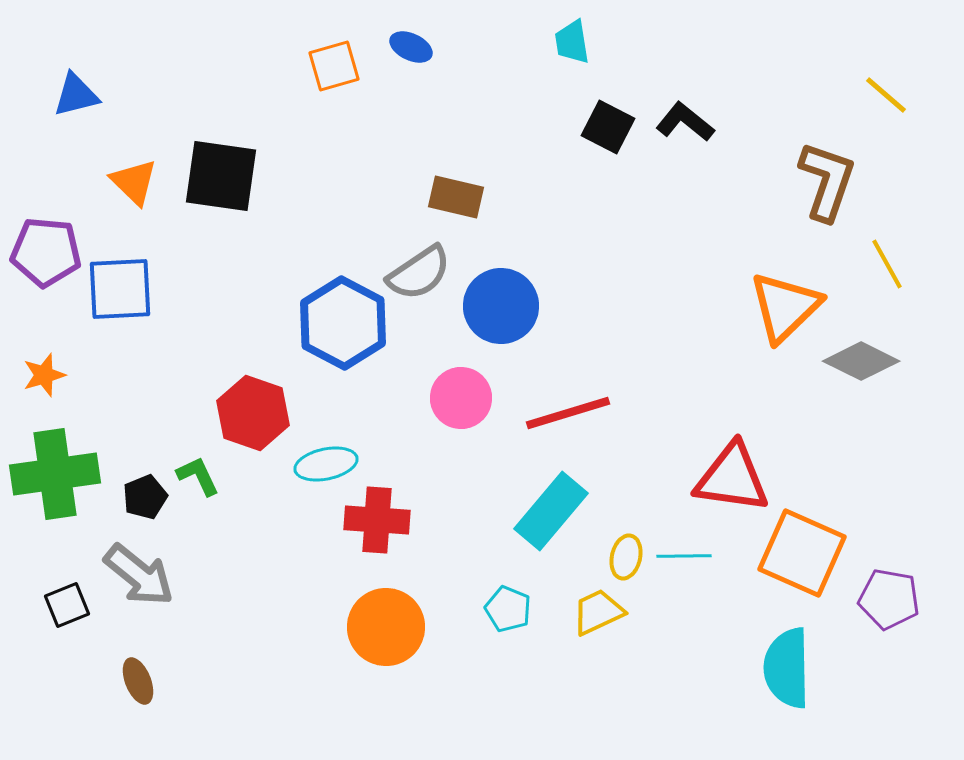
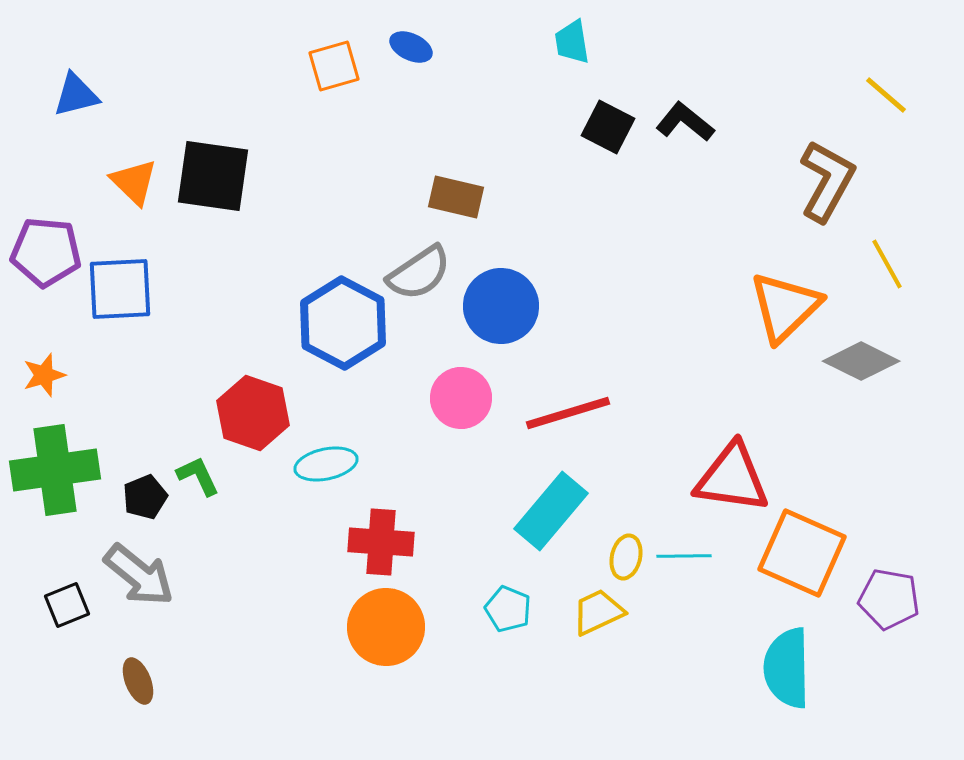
black square at (221, 176): moved 8 px left
brown L-shape at (827, 181): rotated 10 degrees clockwise
green cross at (55, 474): moved 4 px up
red cross at (377, 520): moved 4 px right, 22 px down
